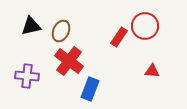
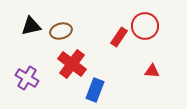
brown ellipse: rotated 50 degrees clockwise
red cross: moved 3 px right, 3 px down
purple cross: moved 2 px down; rotated 25 degrees clockwise
blue rectangle: moved 5 px right, 1 px down
